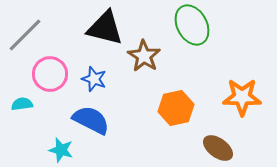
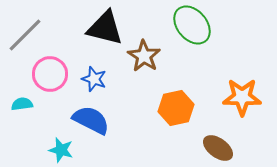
green ellipse: rotated 12 degrees counterclockwise
